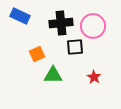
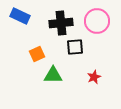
pink circle: moved 4 px right, 5 px up
red star: rotated 16 degrees clockwise
